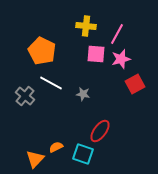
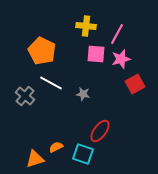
orange triangle: rotated 30 degrees clockwise
